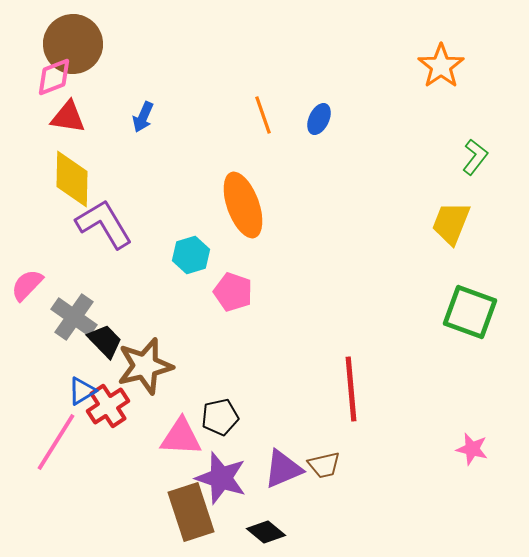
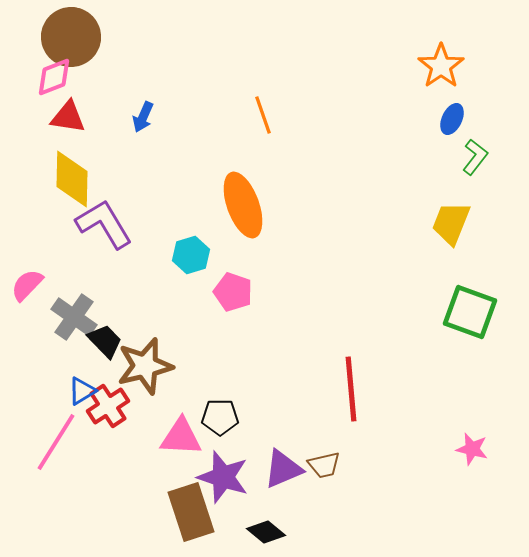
brown circle: moved 2 px left, 7 px up
blue ellipse: moved 133 px right
black pentagon: rotated 12 degrees clockwise
purple star: moved 2 px right, 1 px up
